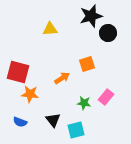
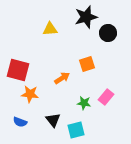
black star: moved 5 px left, 1 px down
red square: moved 2 px up
